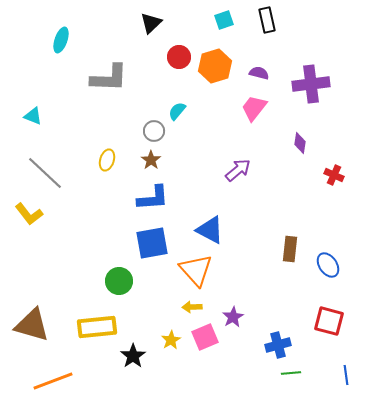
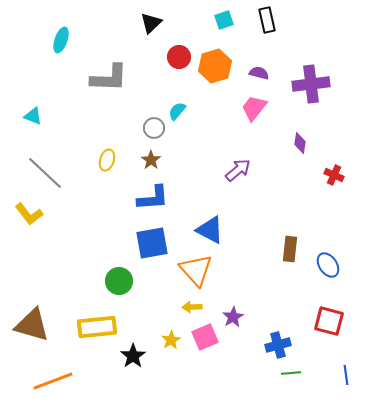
gray circle: moved 3 px up
